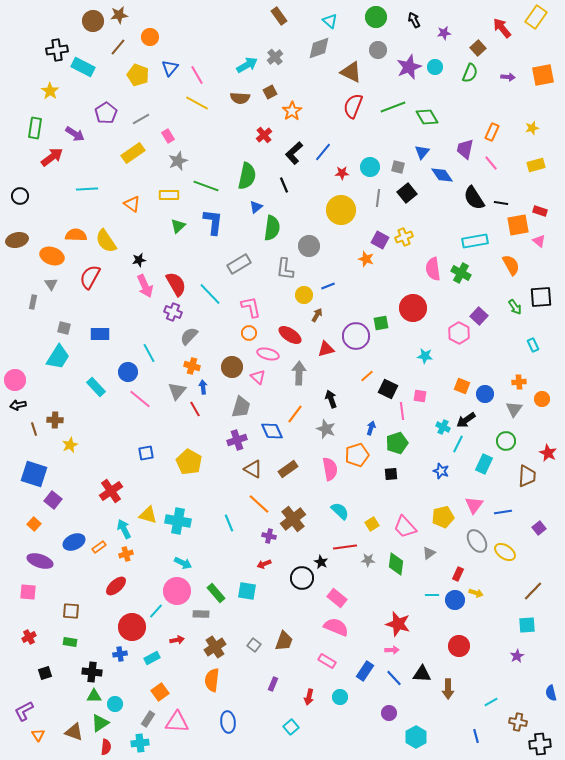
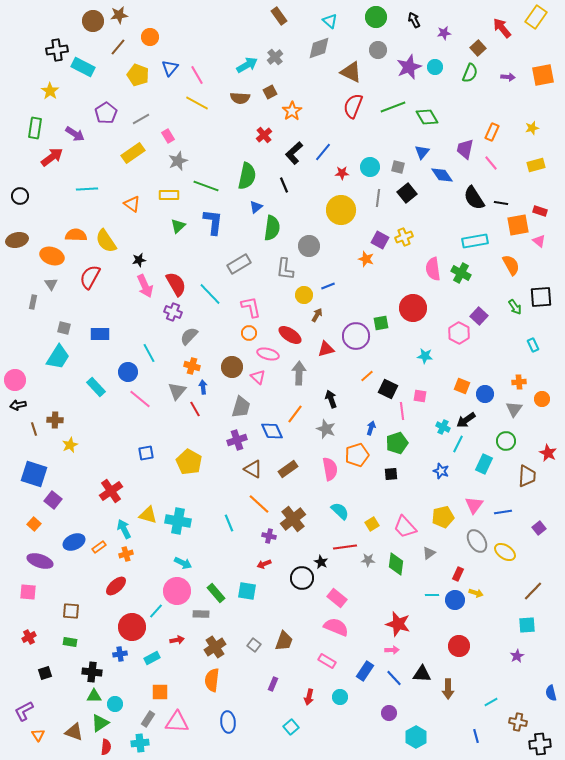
orange square at (160, 692): rotated 36 degrees clockwise
